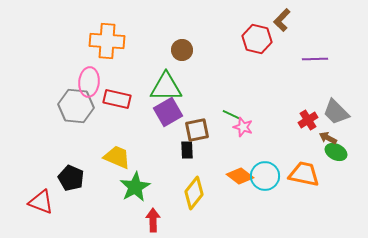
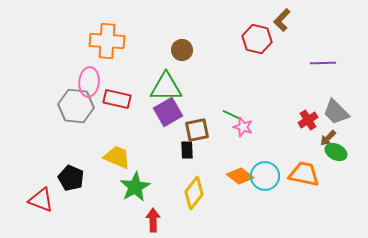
purple line: moved 8 px right, 4 px down
brown arrow: rotated 72 degrees counterclockwise
red triangle: moved 2 px up
